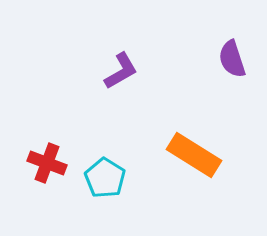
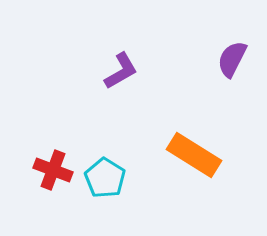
purple semicircle: rotated 45 degrees clockwise
red cross: moved 6 px right, 7 px down
